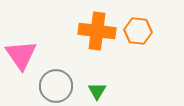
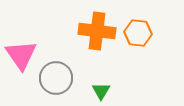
orange hexagon: moved 2 px down
gray circle: moved 8 px up
green triangle: moved 4 px right
